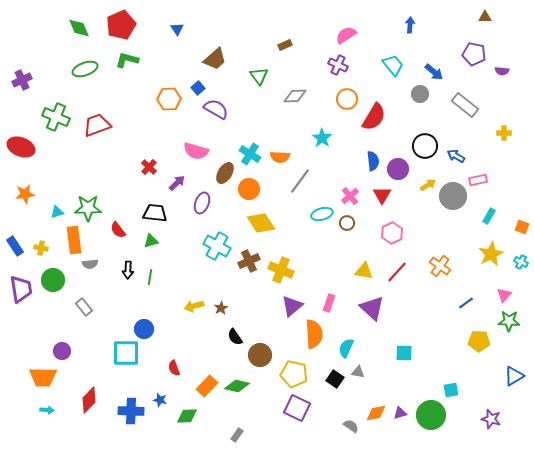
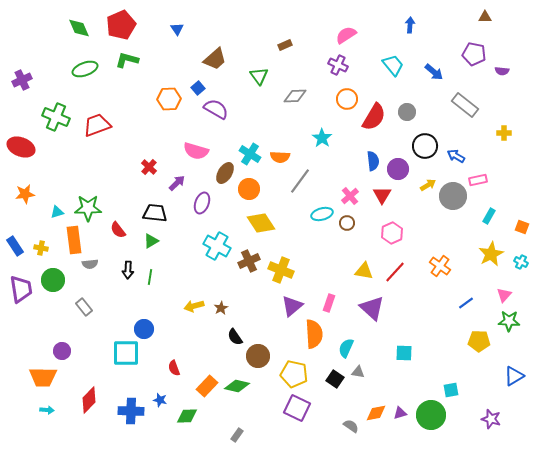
gray circle at (420, 94): moved 13 px left, 18 px down
green triangle at (151, 241): rotated 14 degrees counterclockwise
red line at (397, 272): moved 2 px left
brown circle at (260, 355): moved 2 px left, 1 px down
